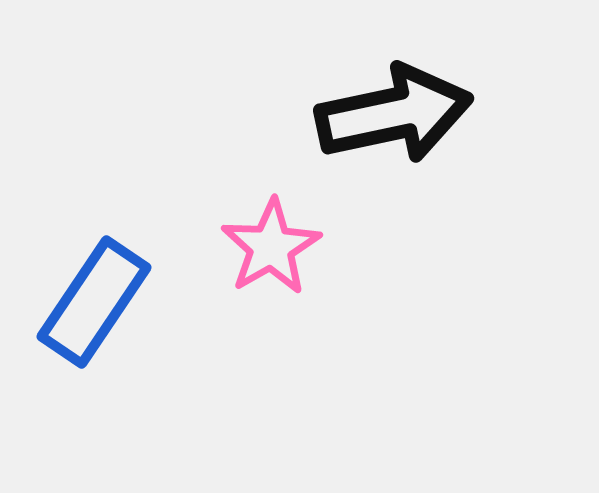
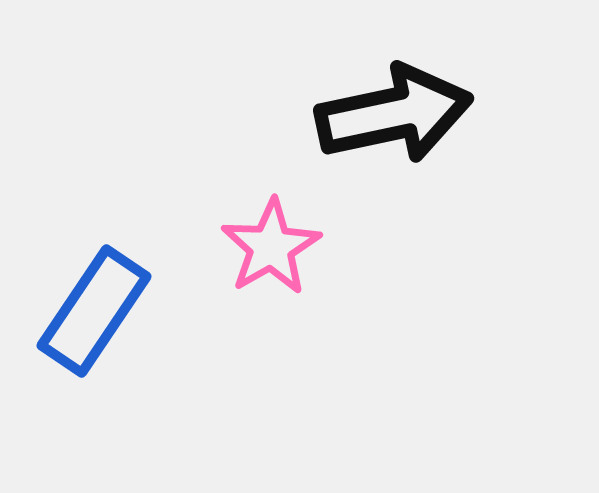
blue rectangle: moved 9 px down
